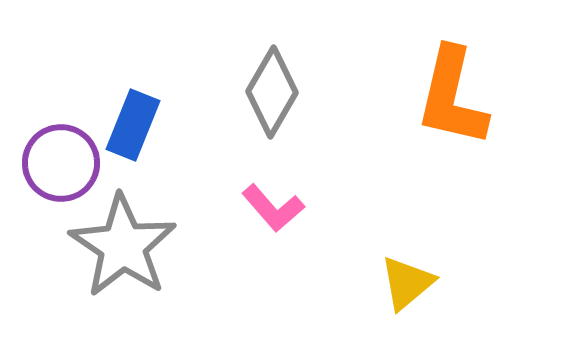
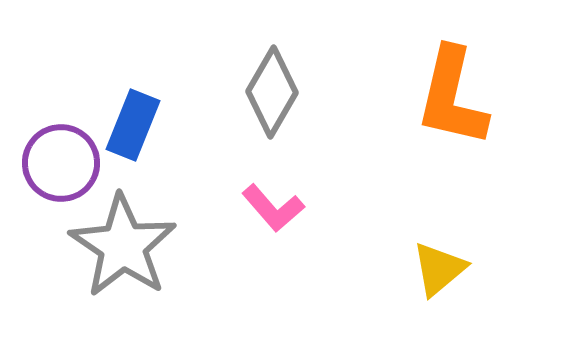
yellow triangle: moved 32 px right, 14 px up
